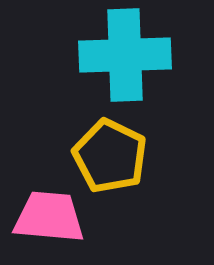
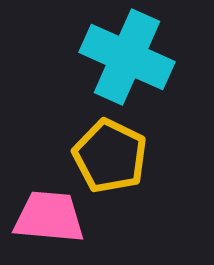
cyan cross: moved 2 px right, 2 px down; rotated 26 degrees clockwise
